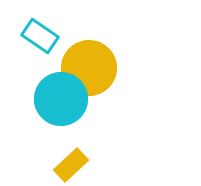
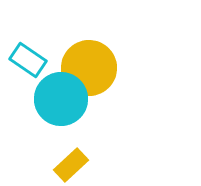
cyan rectangle: moved 12 px left, 24 px down
